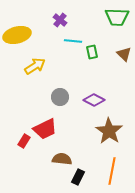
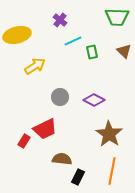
cyan line: rotated 30 degrees counterclockwise
brown triangle: moved 3 px up
brown star: moved 3 px down
